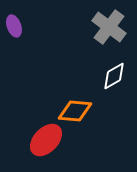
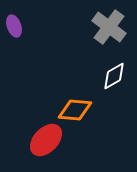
orange diamond: moved 1 px up
